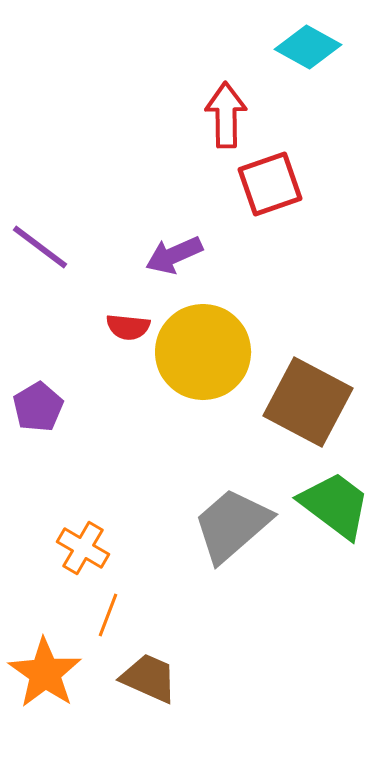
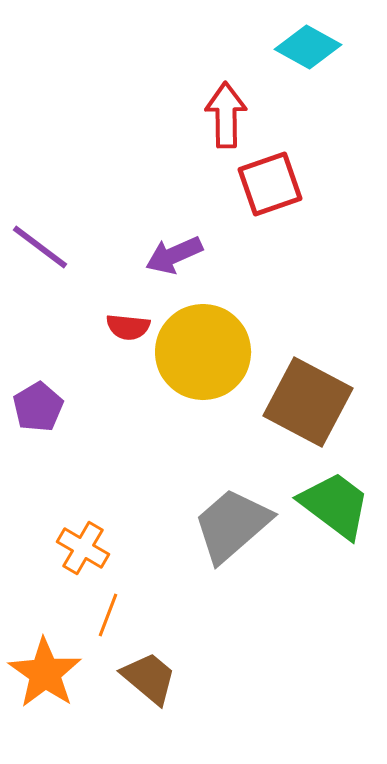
brown trapezoid: rotated 16 degrees clockwise
